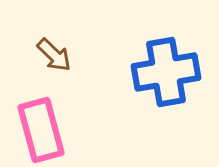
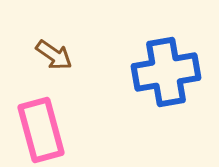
brown arrow: rotated 9 degrees counterclockwise
